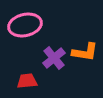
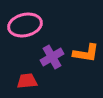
orange L-shape: moved 1 px right, 1 px down
purple cross: moved 2 px left, 1 px up; rotated 10 degrees clockwise
